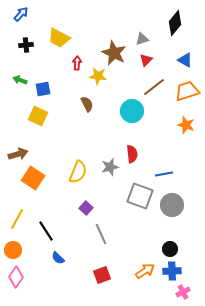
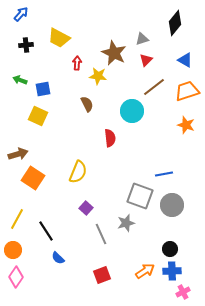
red semicircle: moved 22 px left, 16 px up
gray star: moved 16 px right, 56 px down
